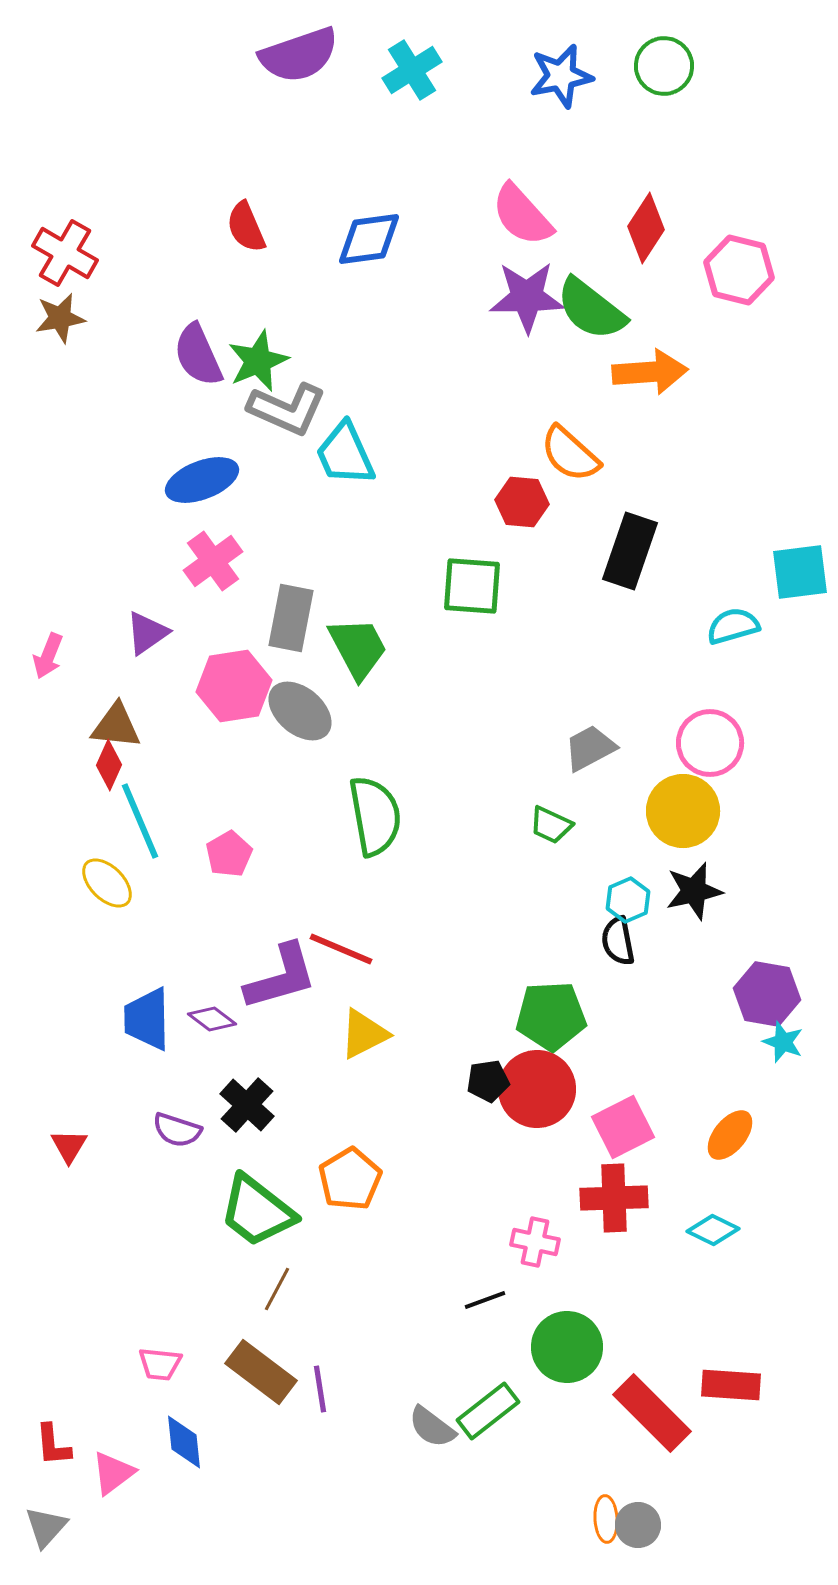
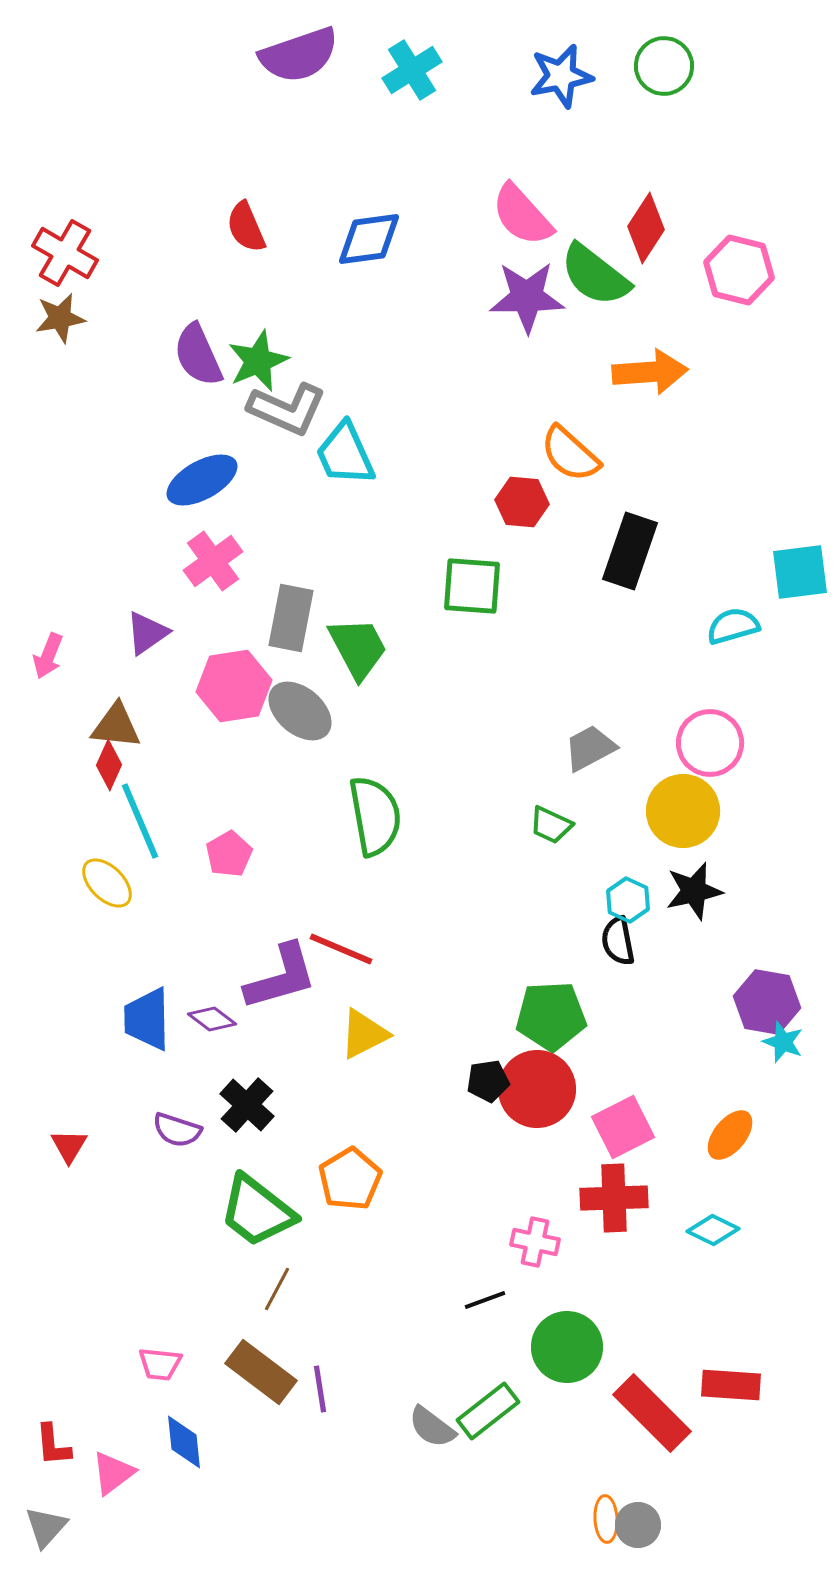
green semicircle at (591, 309): moved 4 px right, 34 px up
blue ellipse at (202, 480): rotated 8 degrees counterclockwise
cyan hexagon at (628, 900): rotated 12 degrees counterclockwise
purple hexagon at (767, 994): moved 8 px down
